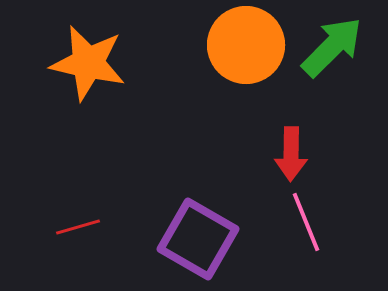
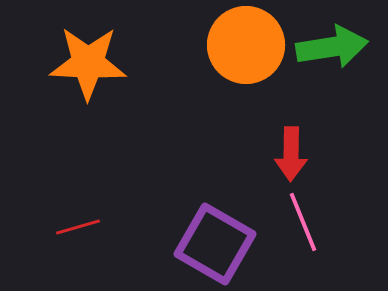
green arrow: rotated 36 degrees clockwise
orange star: rotated 10 degrees counterclockwise
pink line: moved 3 px left
purple square: moved 17 px right, 5 px down
